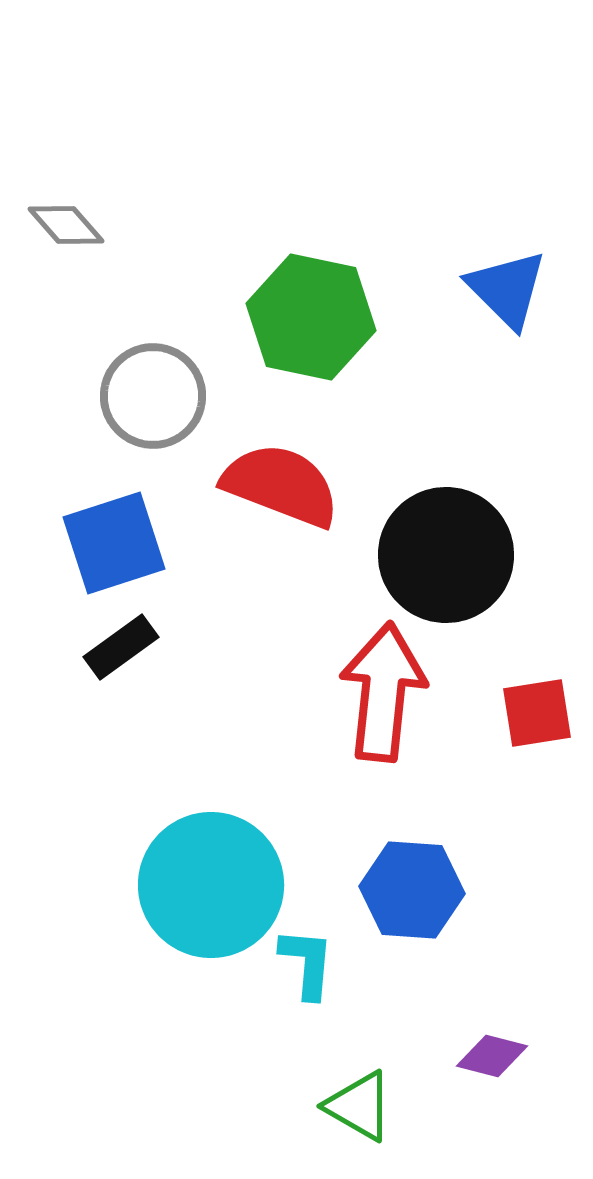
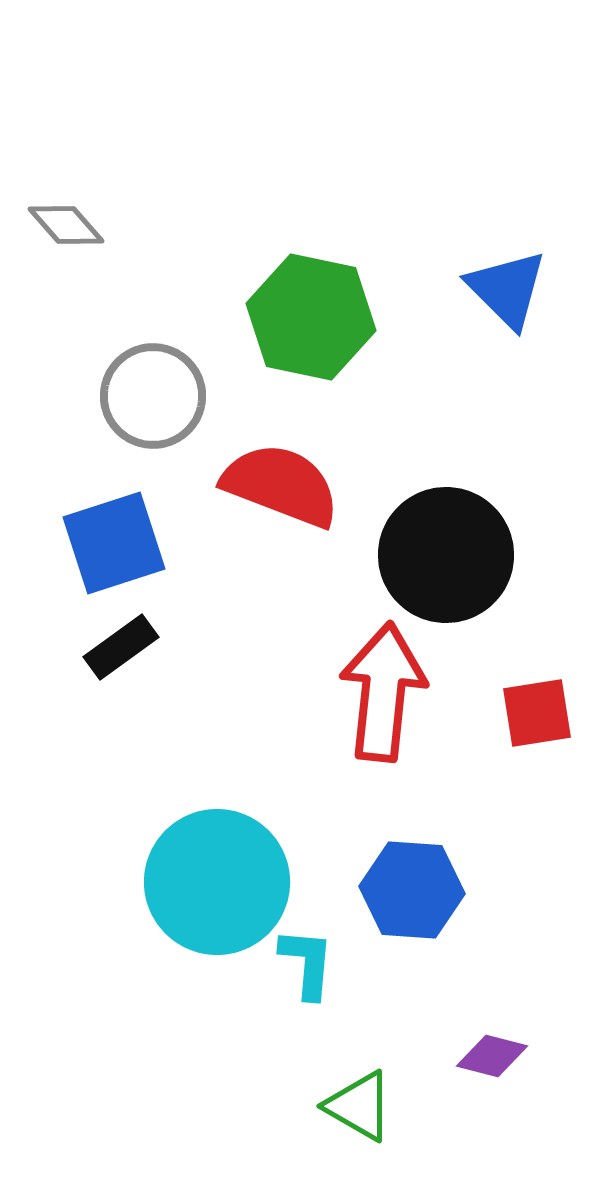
cyan circle: moved 6 px right, 3 px up
